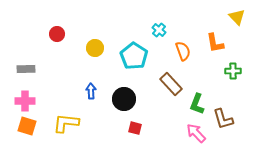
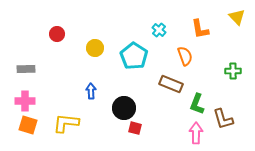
orange L-shape: moved 15 px left, 14 px up
orange semicircle: moved 2 px right, 5 px down
brown rectangle: rotated 25 degrees counterclockwise
black circle: moved 9 px down
orange square: moved 1 px right, 1 px up
pink arrow: rotated 45 degrees clockwise
